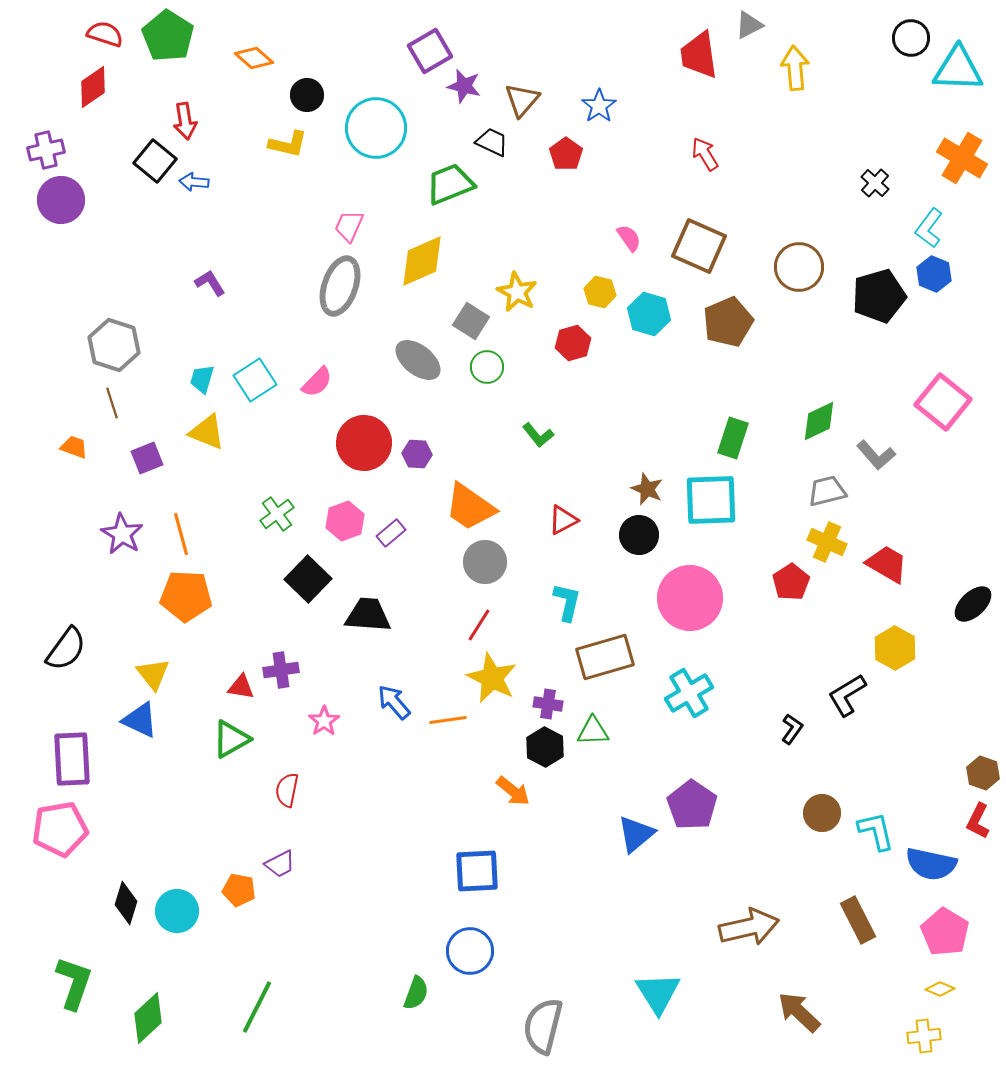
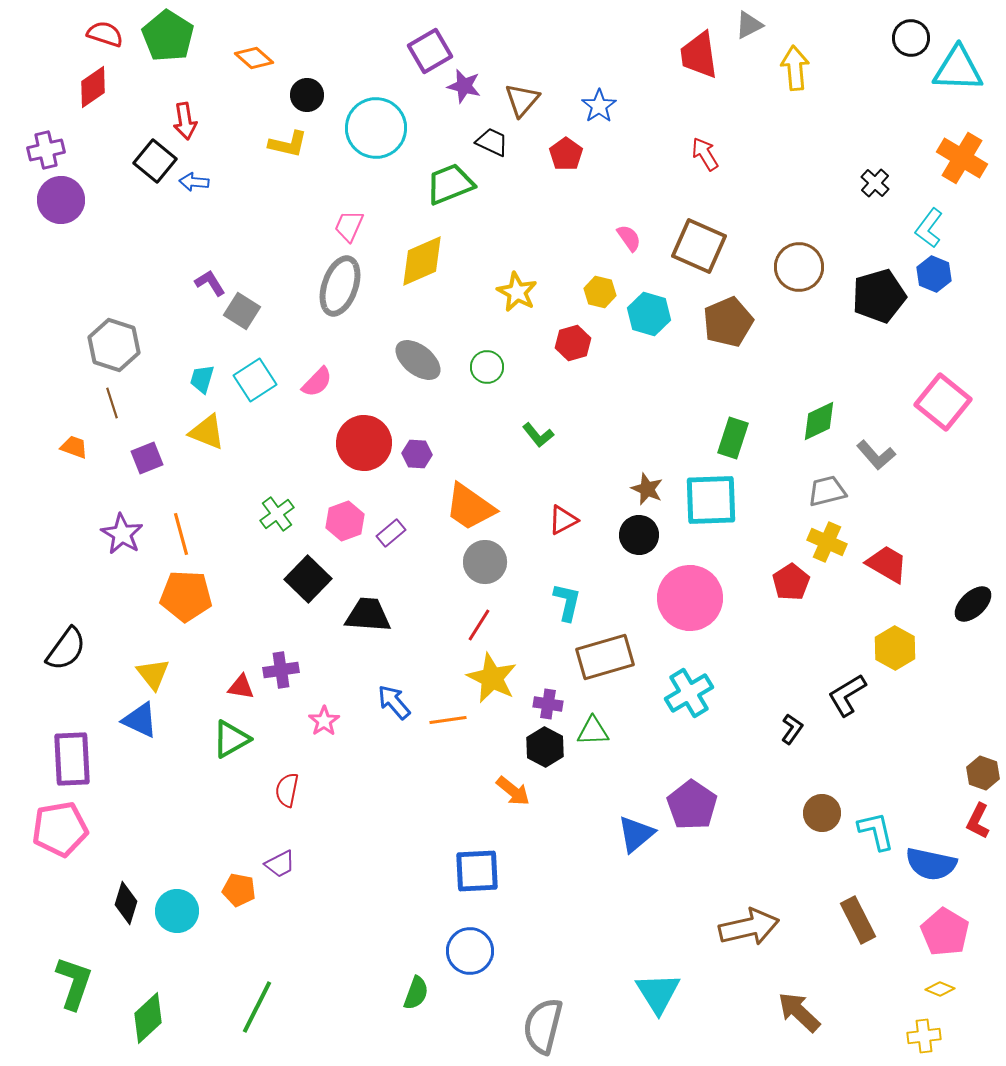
gray square at (471, 321): moved 229 px left, 10 px up
